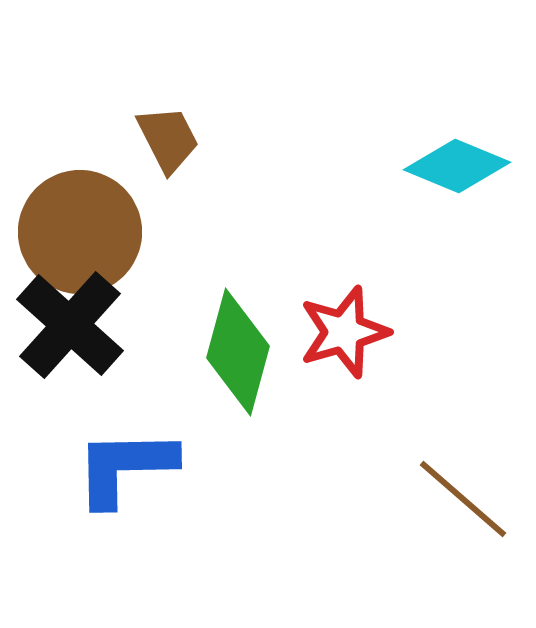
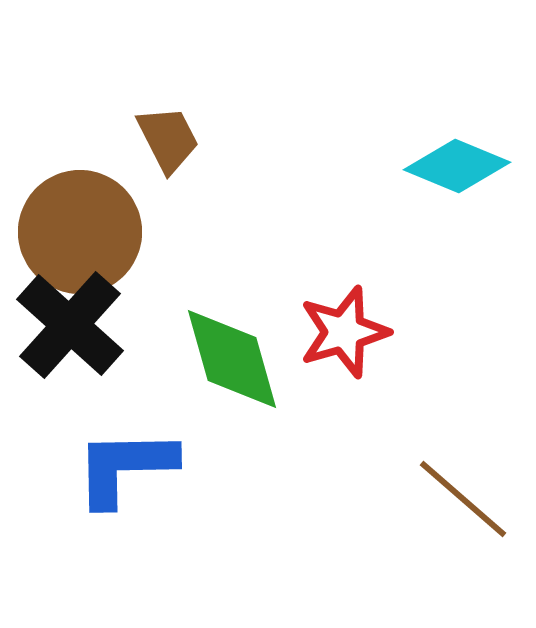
green diamond: moved 6 px left, 7 px down; rotated 31 degrees counterclockwise
